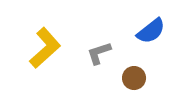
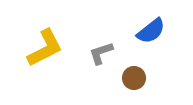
yellow L-shape: rotated 15 degrees clockwise
gray L-shape: moved 2 px right
